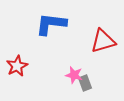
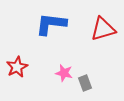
red triangle: moved 12 px up
red star: moved 1 px down
pink star: moved 10 px left, 2 px up
